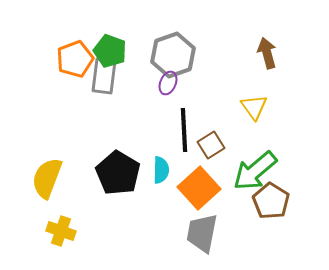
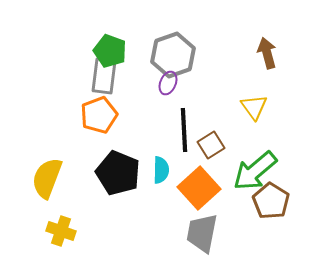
orange pentagon: moved 24 px right, 56 px down
black pentagon: rotated 9 degrees counterclockwise
